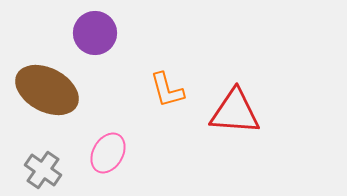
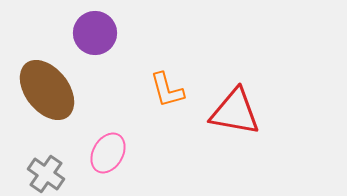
brown ellipse: rotated 24 degrees clockwise
red triangle: rotated 6 degrees clockwise
gray cross: moved 3 px right, 4 px down
